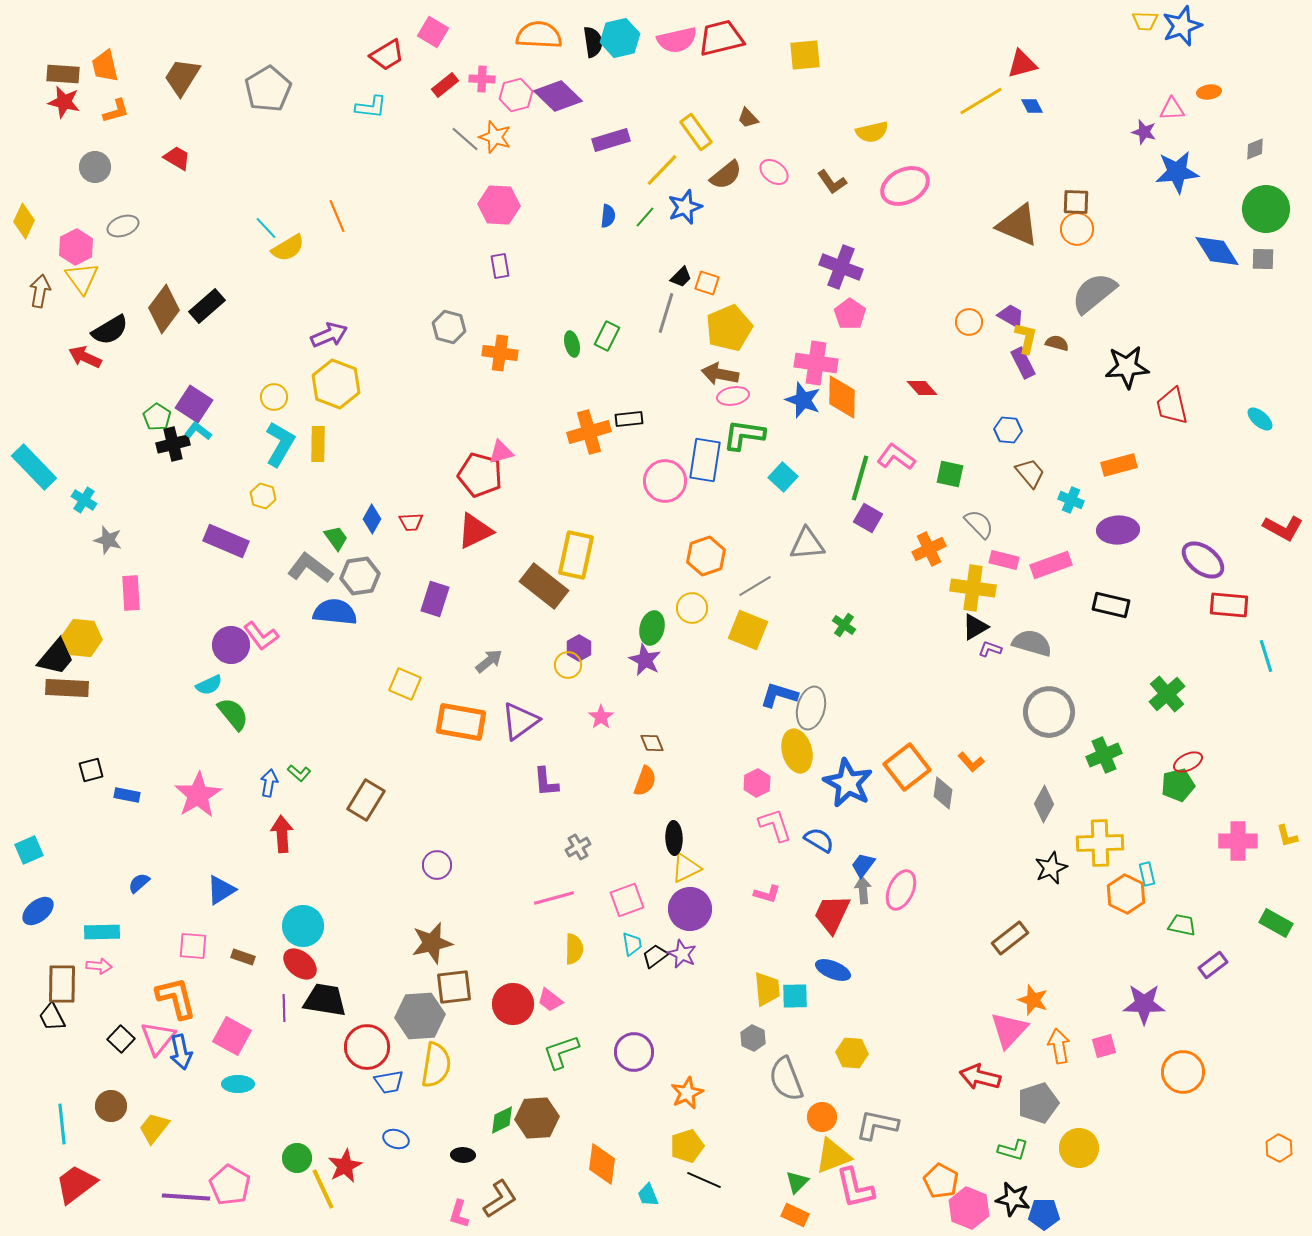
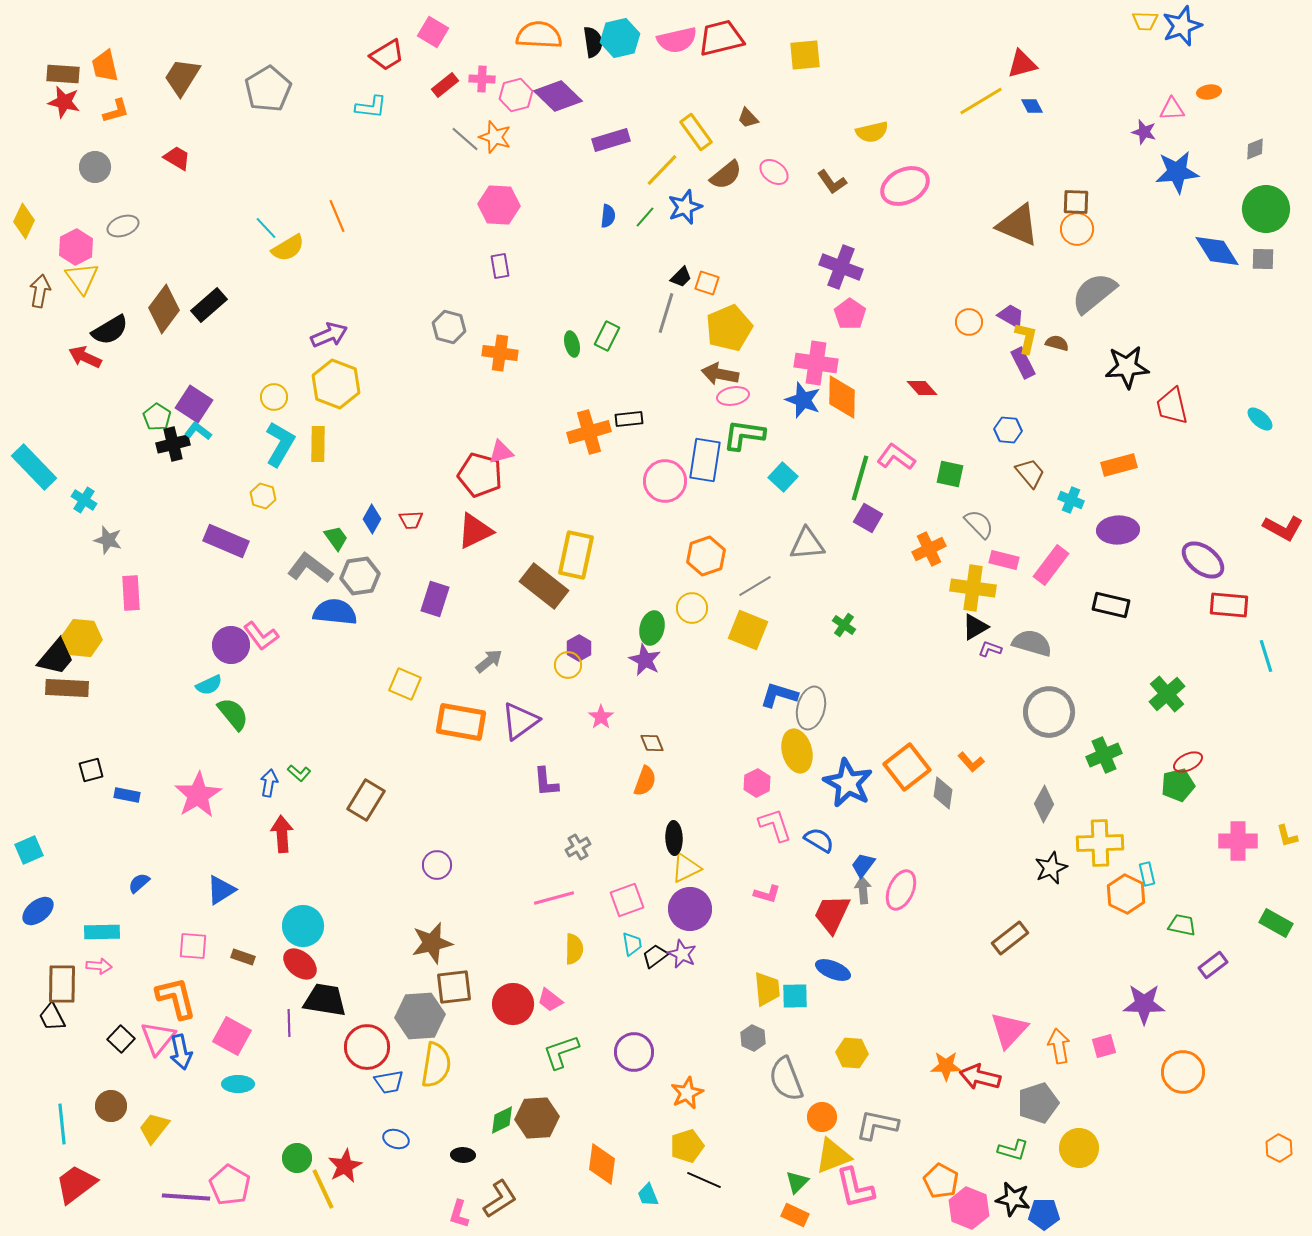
black rectangle at (207, 306): moved 2 px right, 1 px up
red trapezoid at (411, 522): moved 2 px up
pink rectangle at (1051, 565): rotated 33 degrees counterclockwise
orange star at (1033, 1000): moved 87 px left, 66 px down; rotated 20 degrees counterclockwise
purple line at (284, 1008): moved 5 px right, 15 px down
